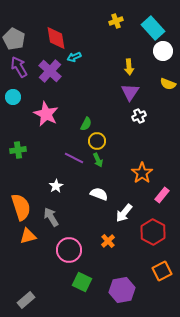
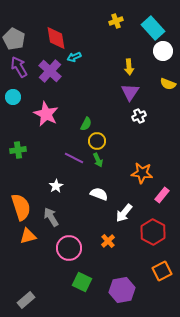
orange star: rotated 30 degrees counterclockwise
pink circle: moved 2 px up
